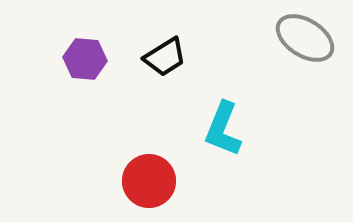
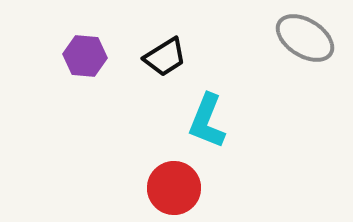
purple hexagon: moved 3 px up
cyan L-shape: moved 16 px left, 8 px up
red circle: moved 25 px right, 7 px down
